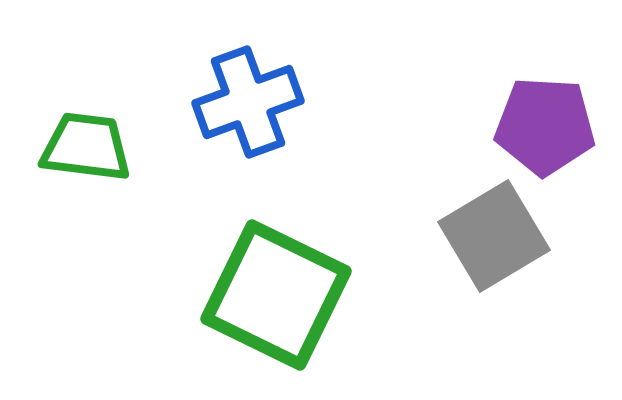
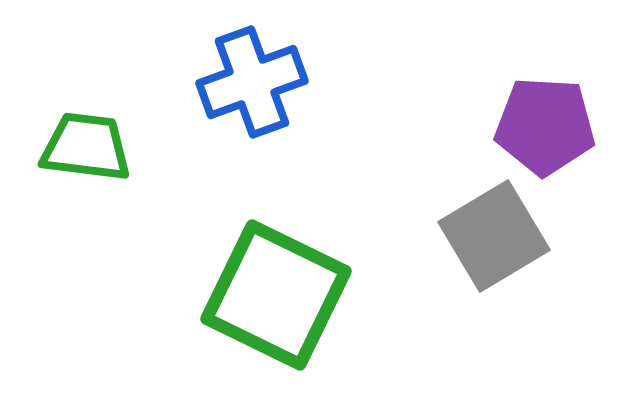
blue cross: moved 4 px right, 20 px up
